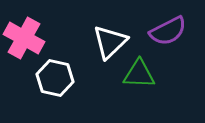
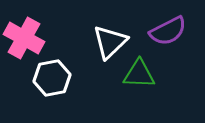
white hexagon: moved 3 px left; rotated 24 degrees counterclockwise
